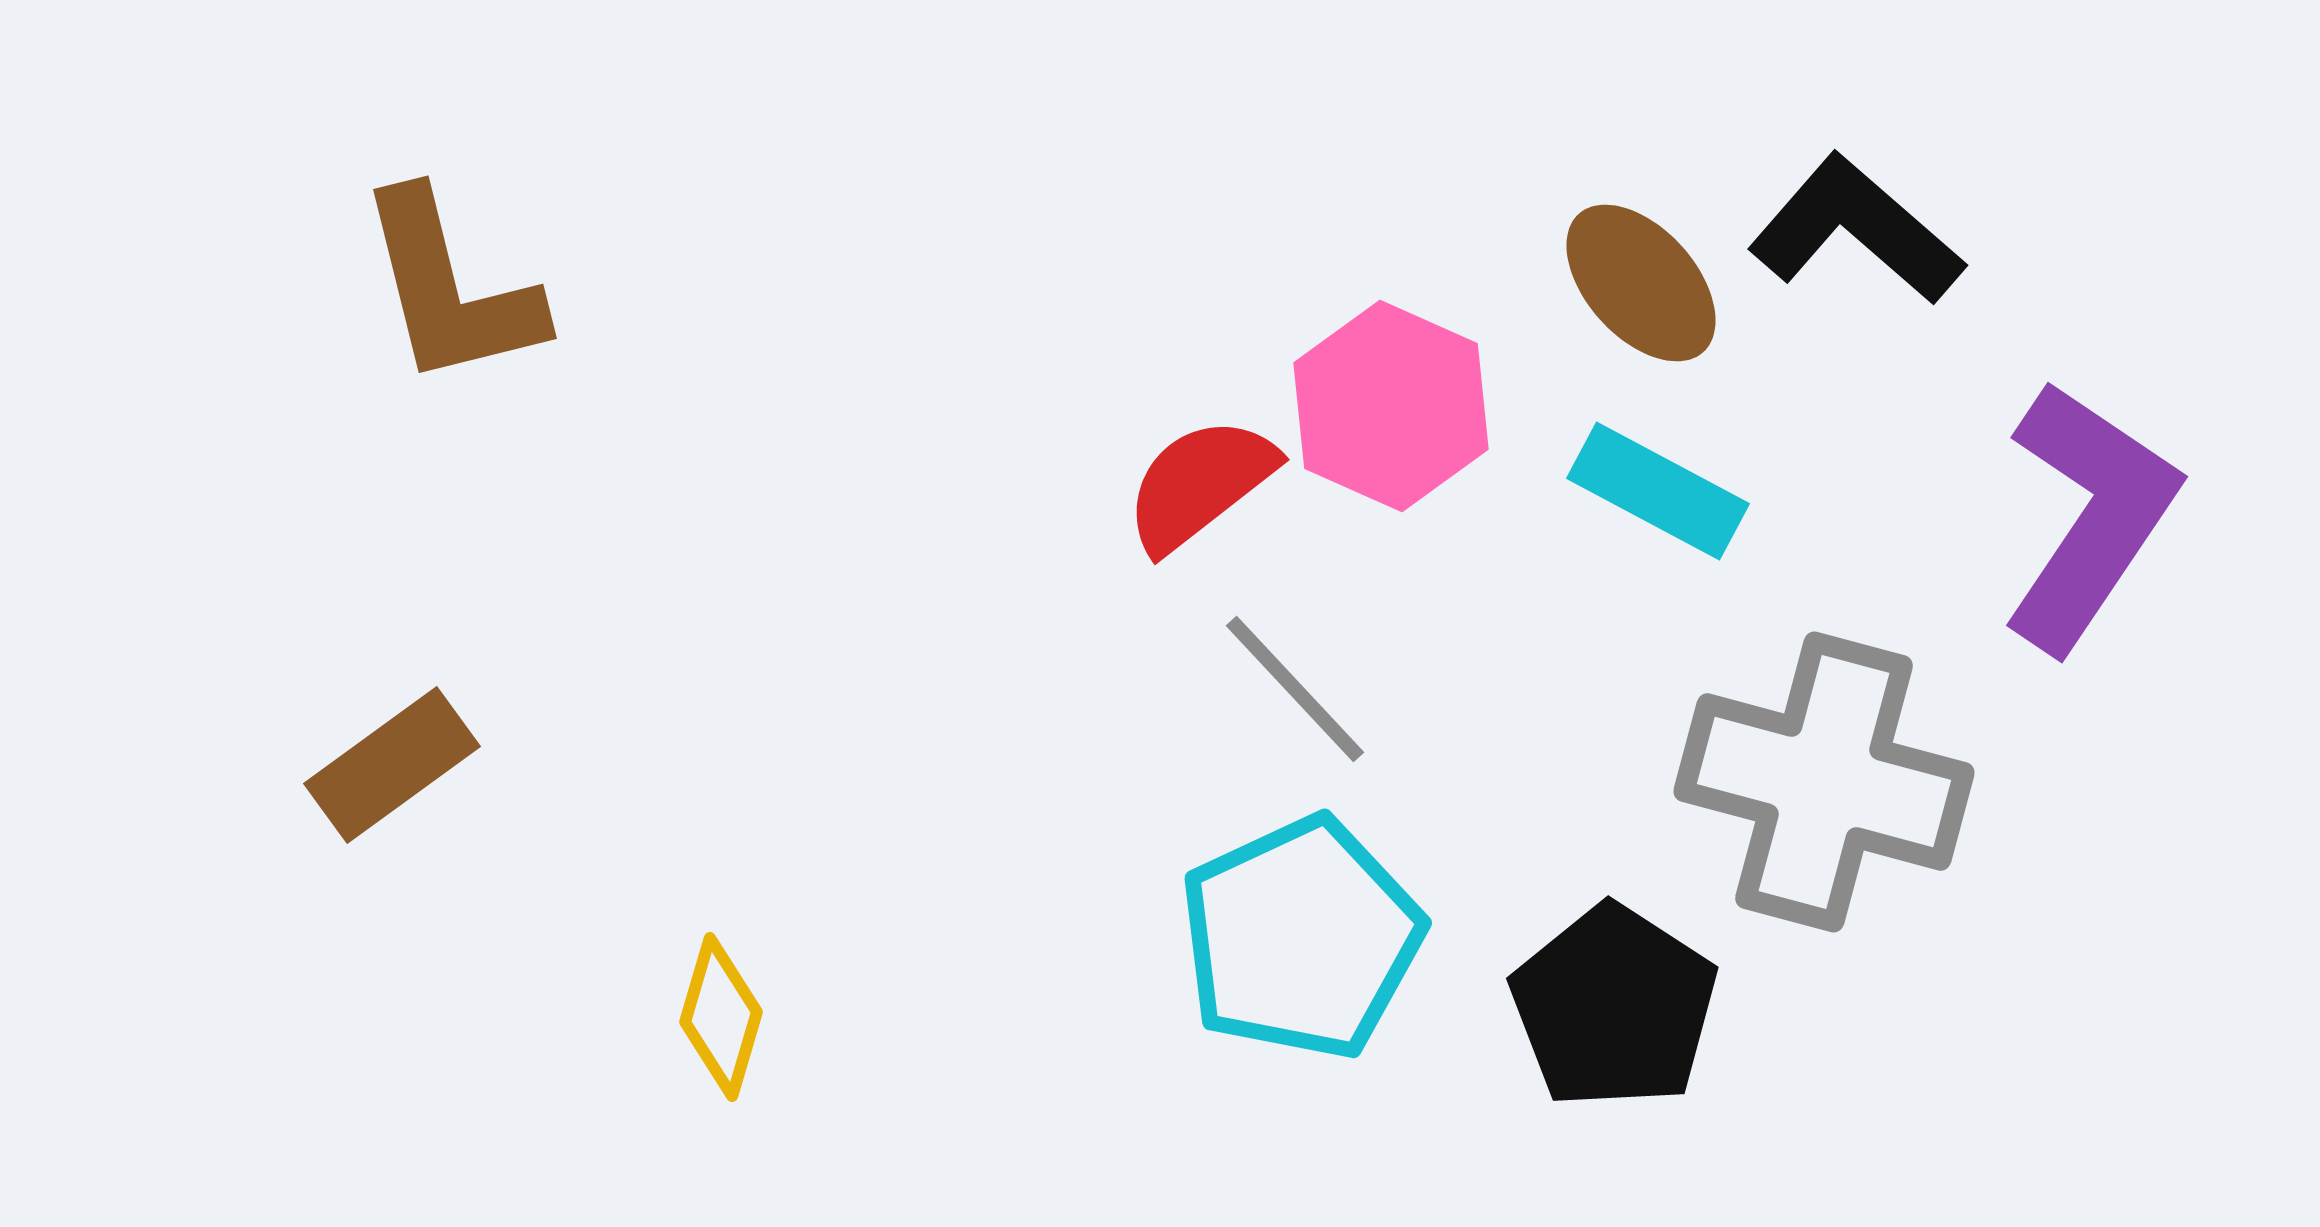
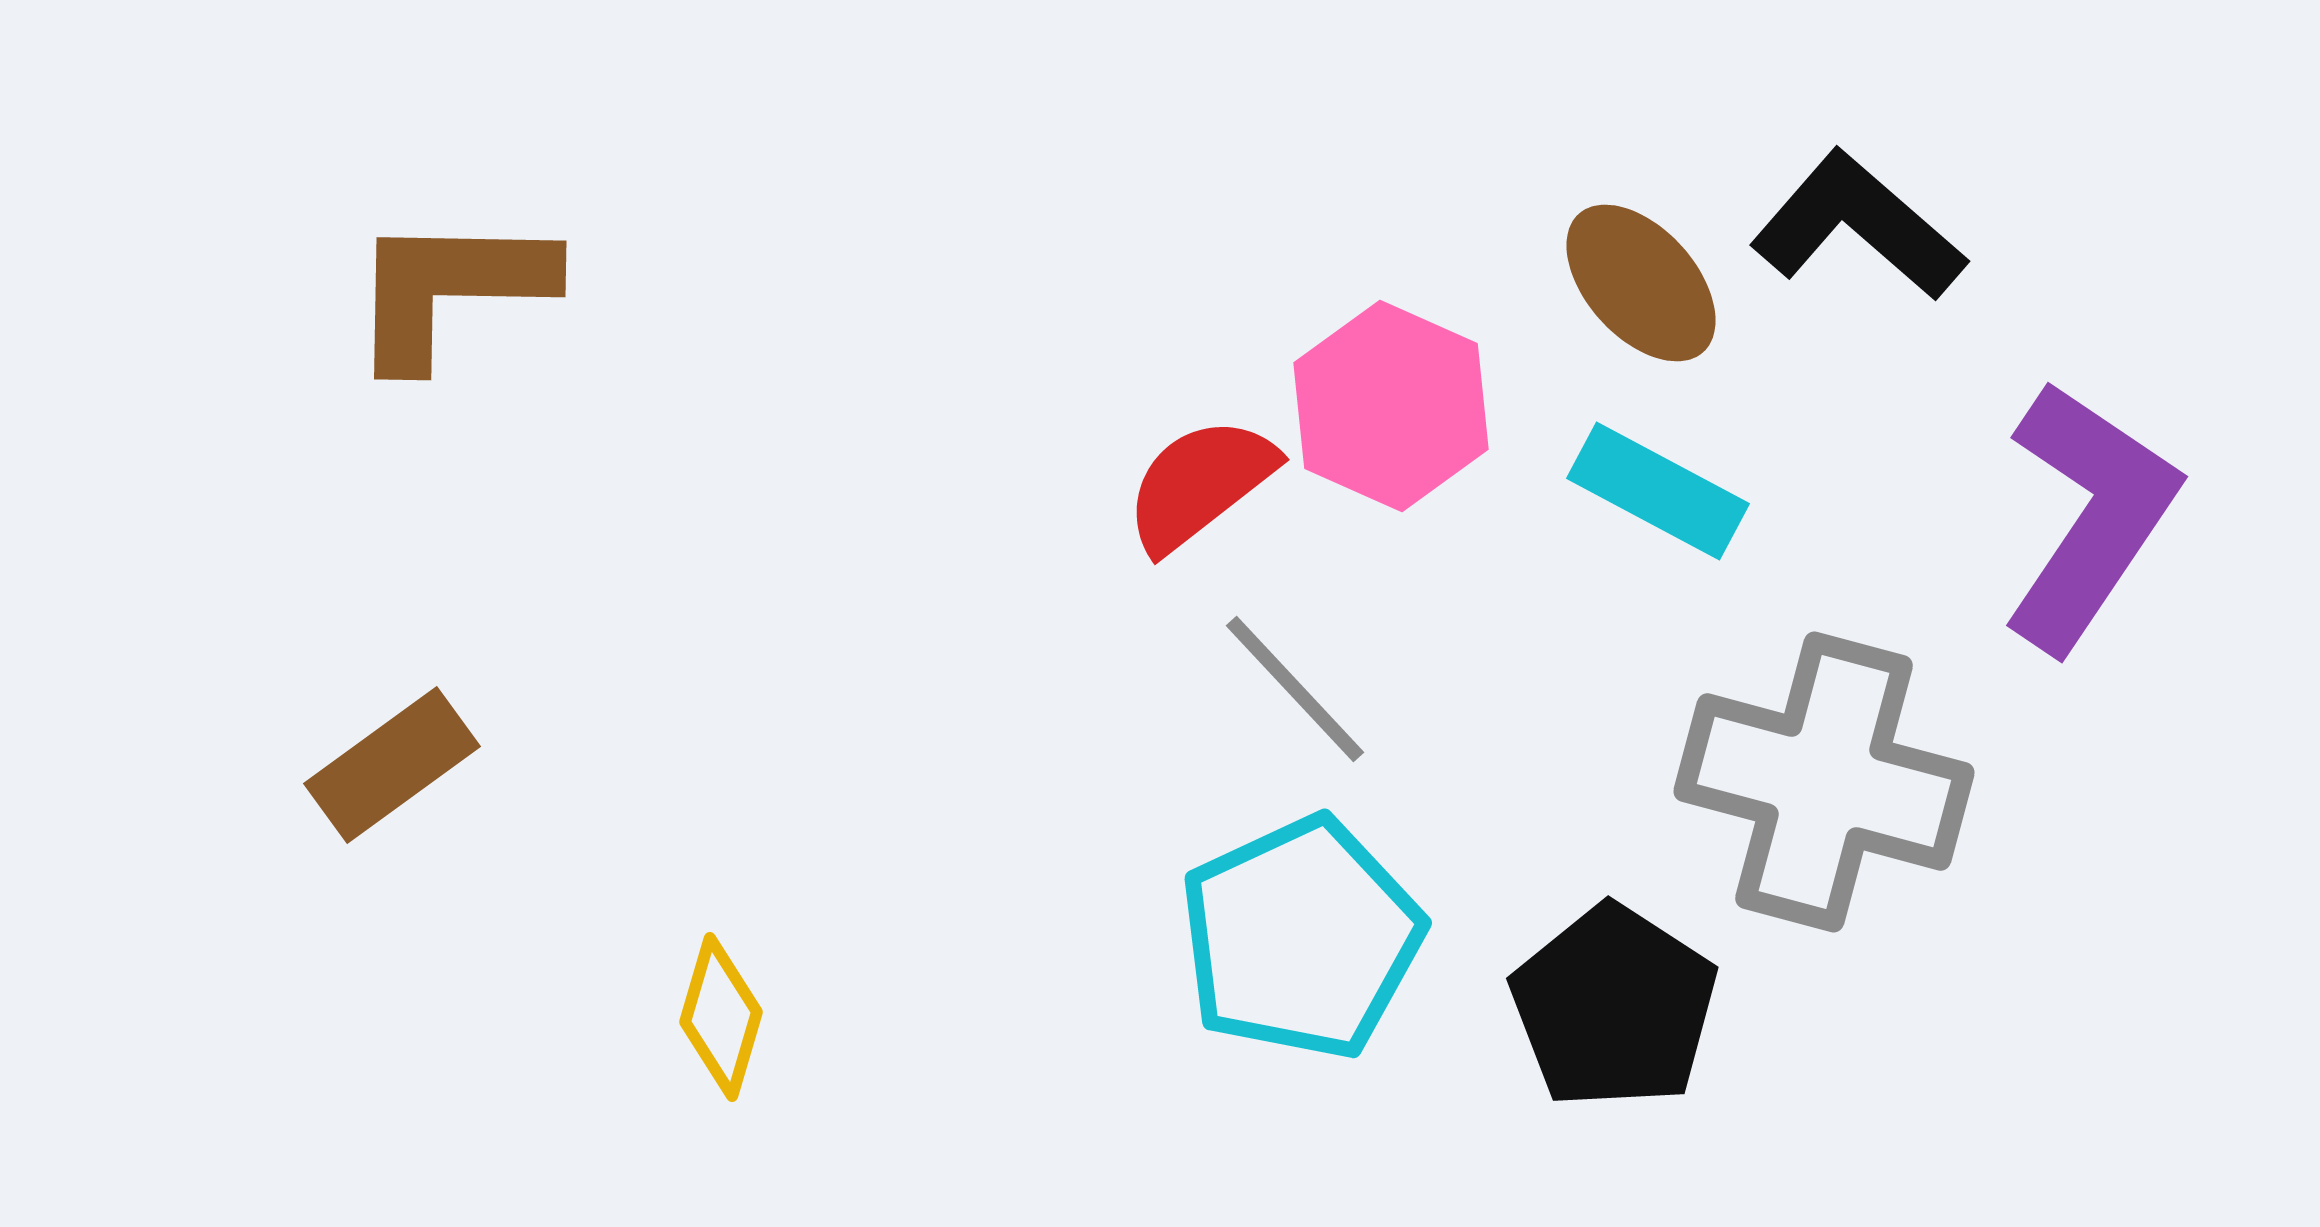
black L-shape: moved 2 px right, 4 px up
brown L-shape: rotated 105 degrees clockwise
